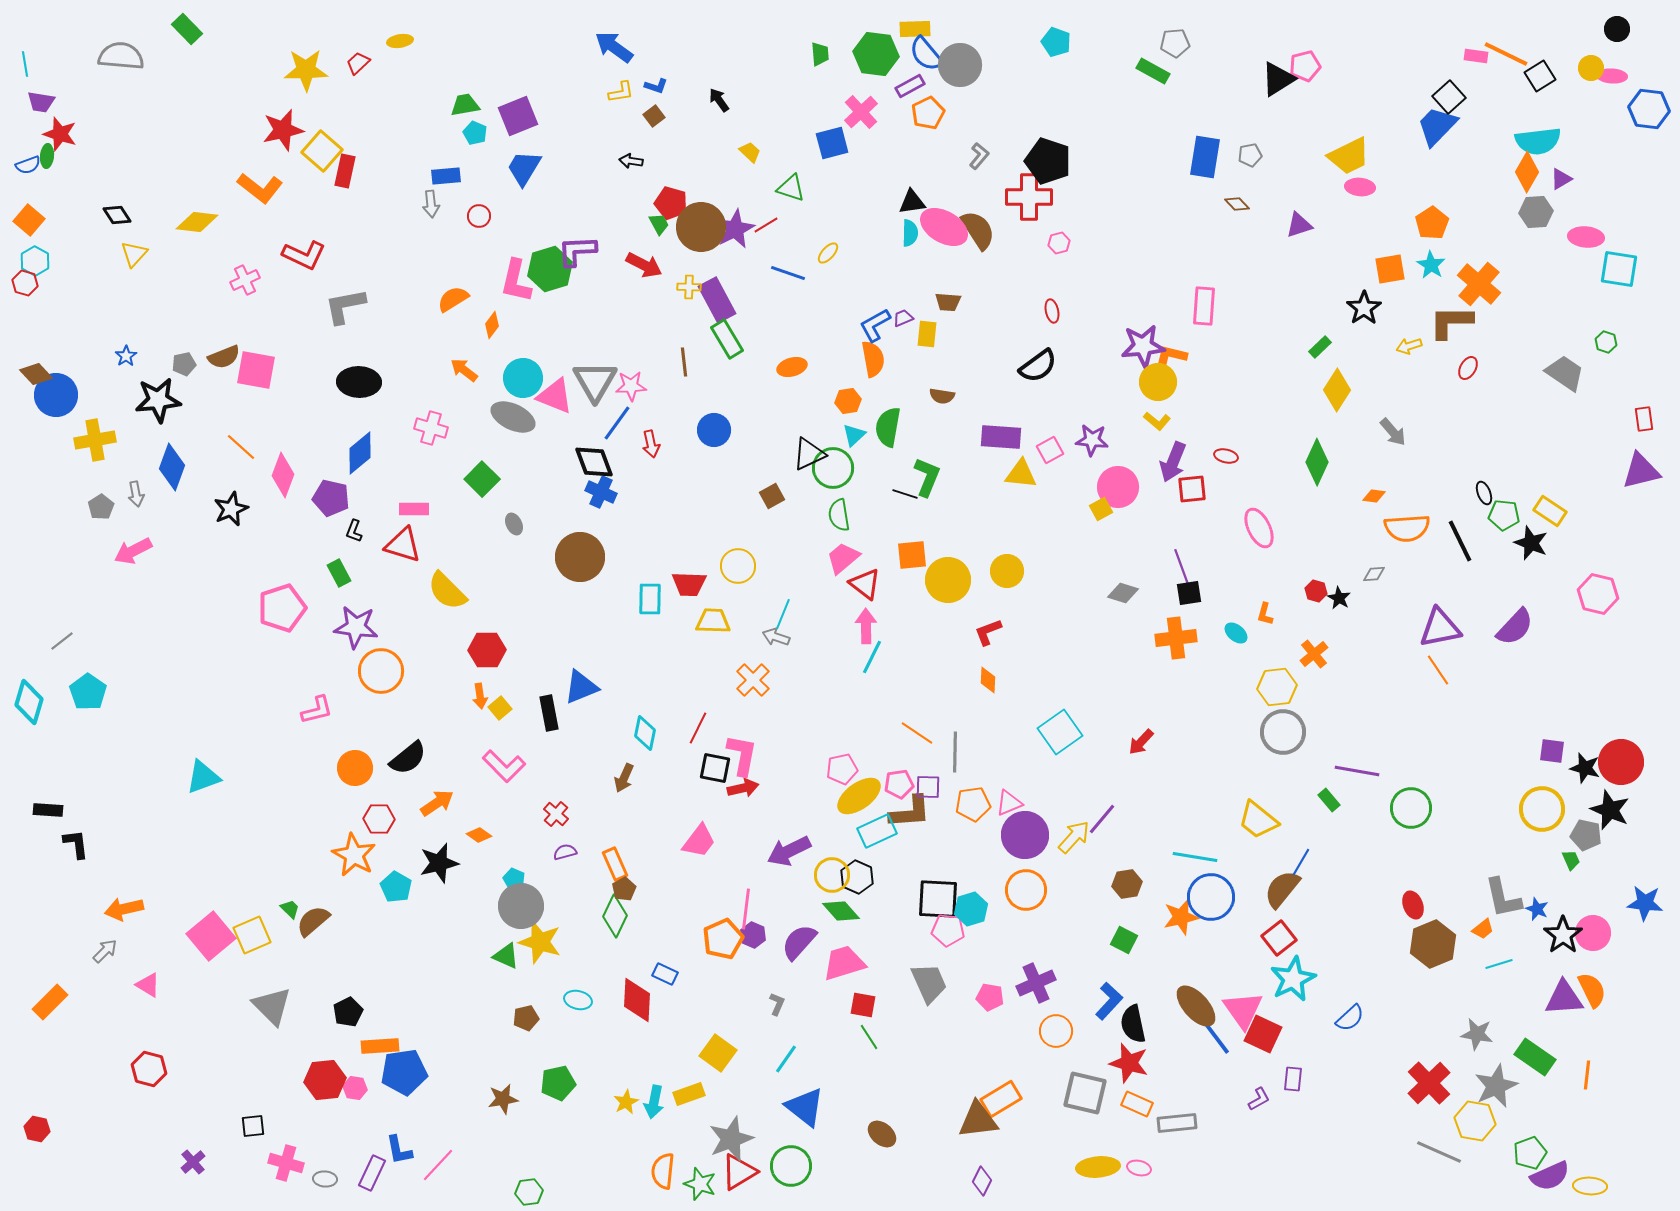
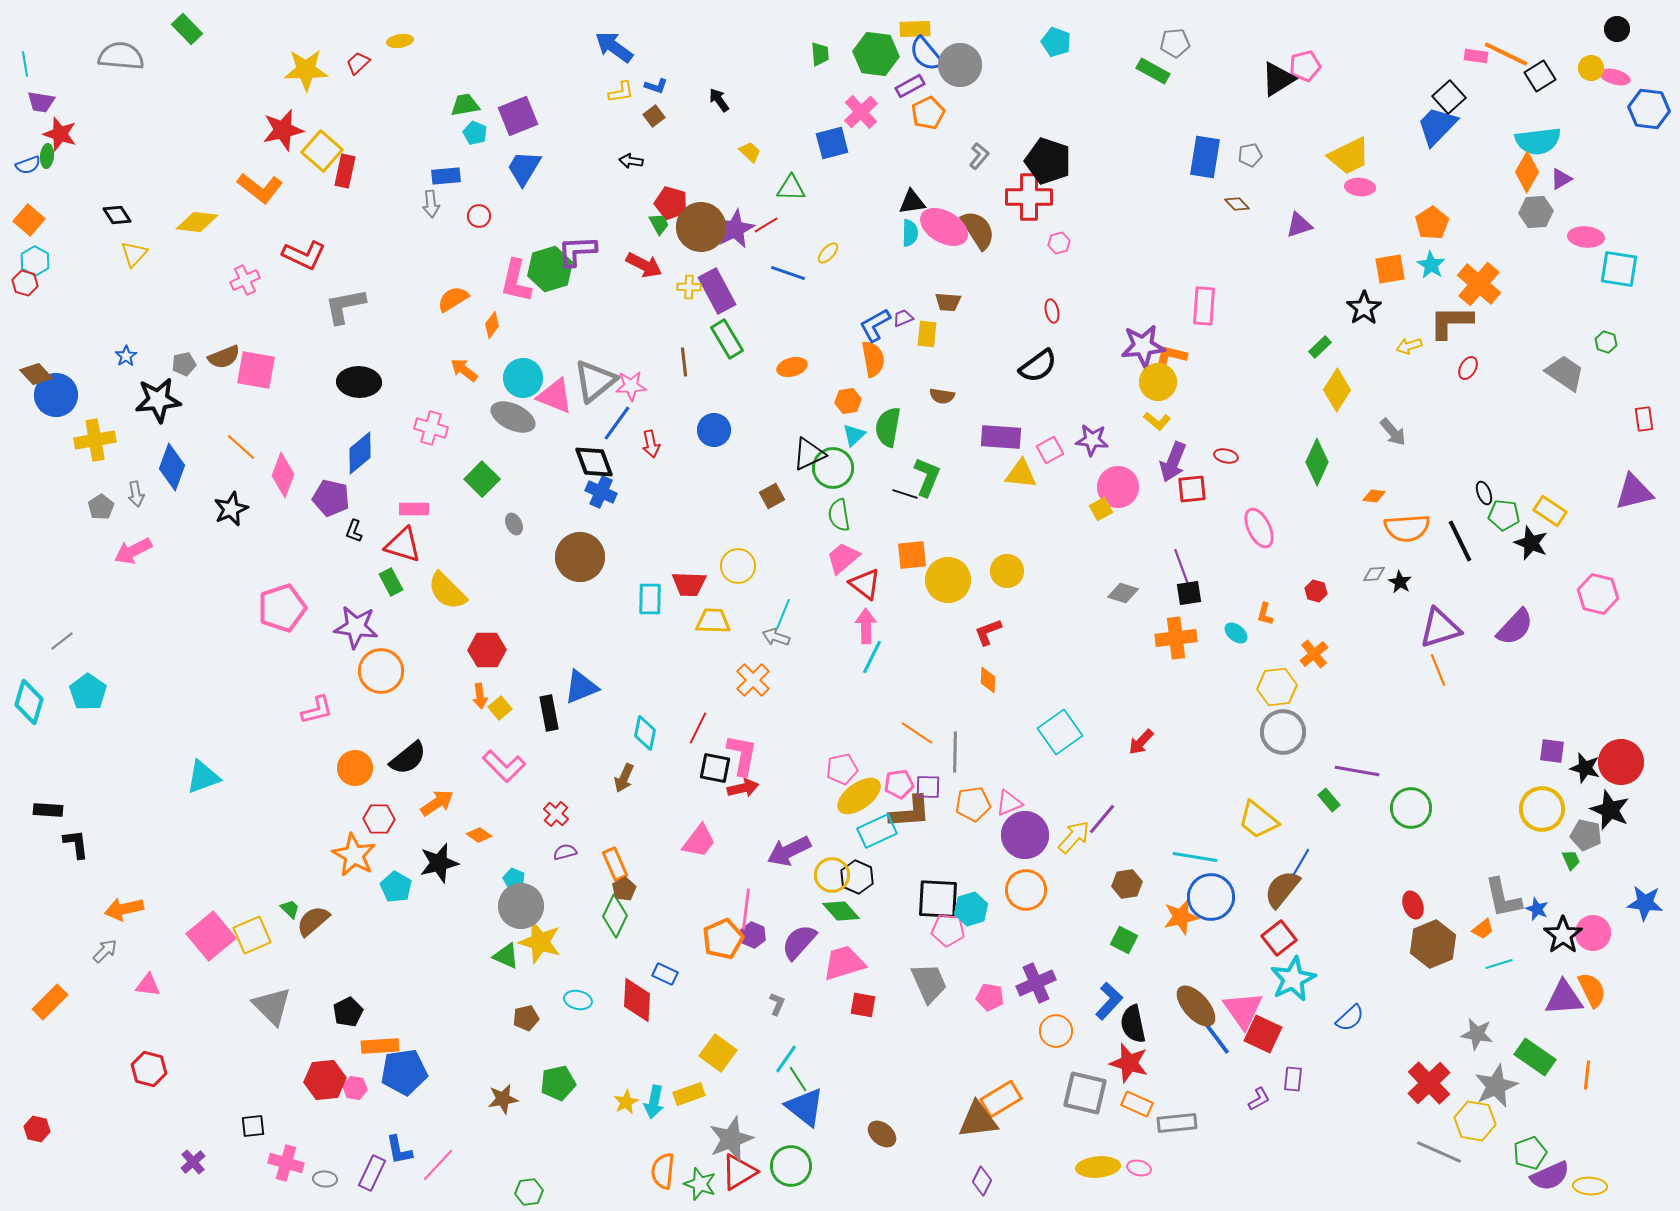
pink ellipse at (1612, 76): moved 3 px right, 1 px down; rotated 12 degrees clockwise
green triangle at (791, 188): rotated 16 degrees counterclockwise
purple rectangle at (717, 300): moved 9 px up
gray triangle at (595, 381): rotated 21 degrees clockwise
purple triangle at (1641, 471): moved 7 px left, 21 px down
green rectangle at (339, 573): moved 52 px right, 9 px down
black star at (1339, 598): moved 61 px right, 16 px up
purple triangle at (1440, 628): rotated 6 degrees counterclockwise
orange line at (1438, 670): rotated 12 degrees clockwise
pink triangle at (148, 985): rotated 24 degrees counterclockwise
green line at (869, 1037): moved 71 px left, 42 px down
